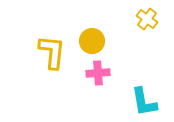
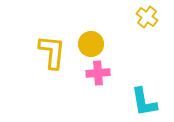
yellow cross: moved 2 px up
yellow circle: moved 1 px left, 3 px down
